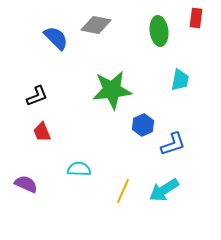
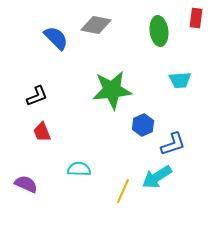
cyan trapezoid: rotated 75 degrees clockwise
cyan arrow: moved 7 px left, 13 px up
